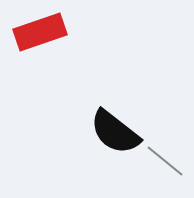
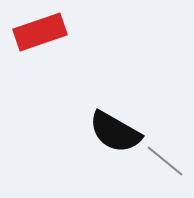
black semicircle: rotated 8 degrees counterclockwise
